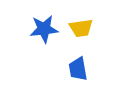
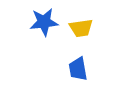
blue star: moved 7 px up
